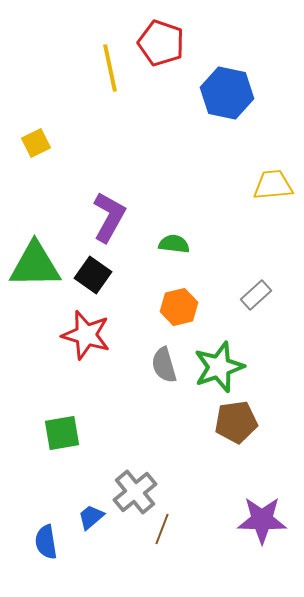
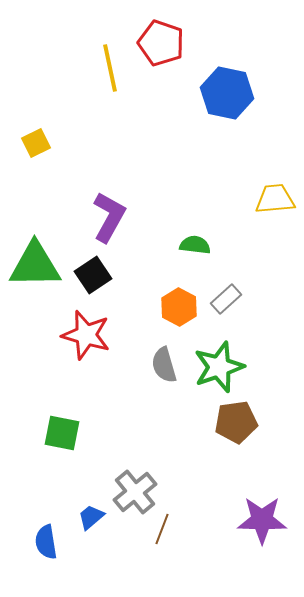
yellow trapezoid: moved 2 px right, 14 px down
green semicircle: moved 21 px right, 1 px down
black square: rotated 21 degrees clockwise
gray rectangle: moved 30 px left, 4 px down
orange hexagon: rotated 18 degrees counterclockwise
green square: rotated 21 degrees clockwise
